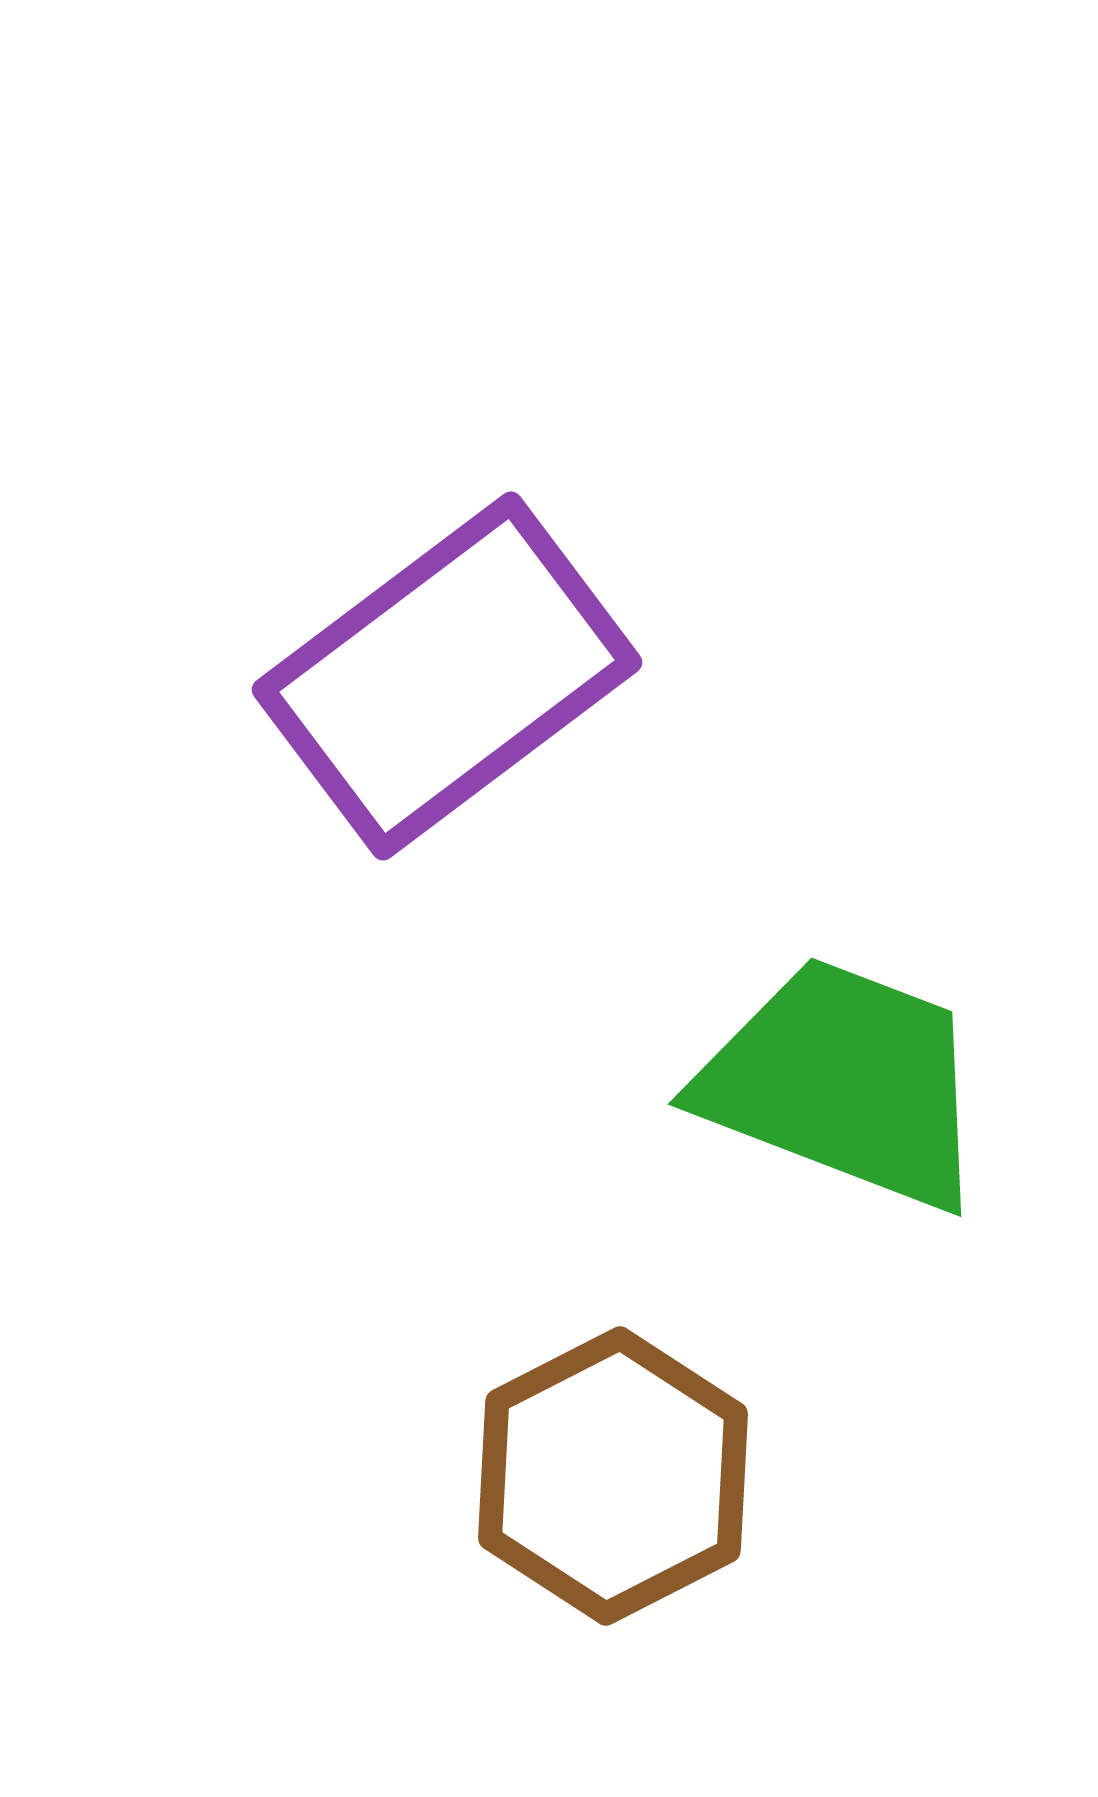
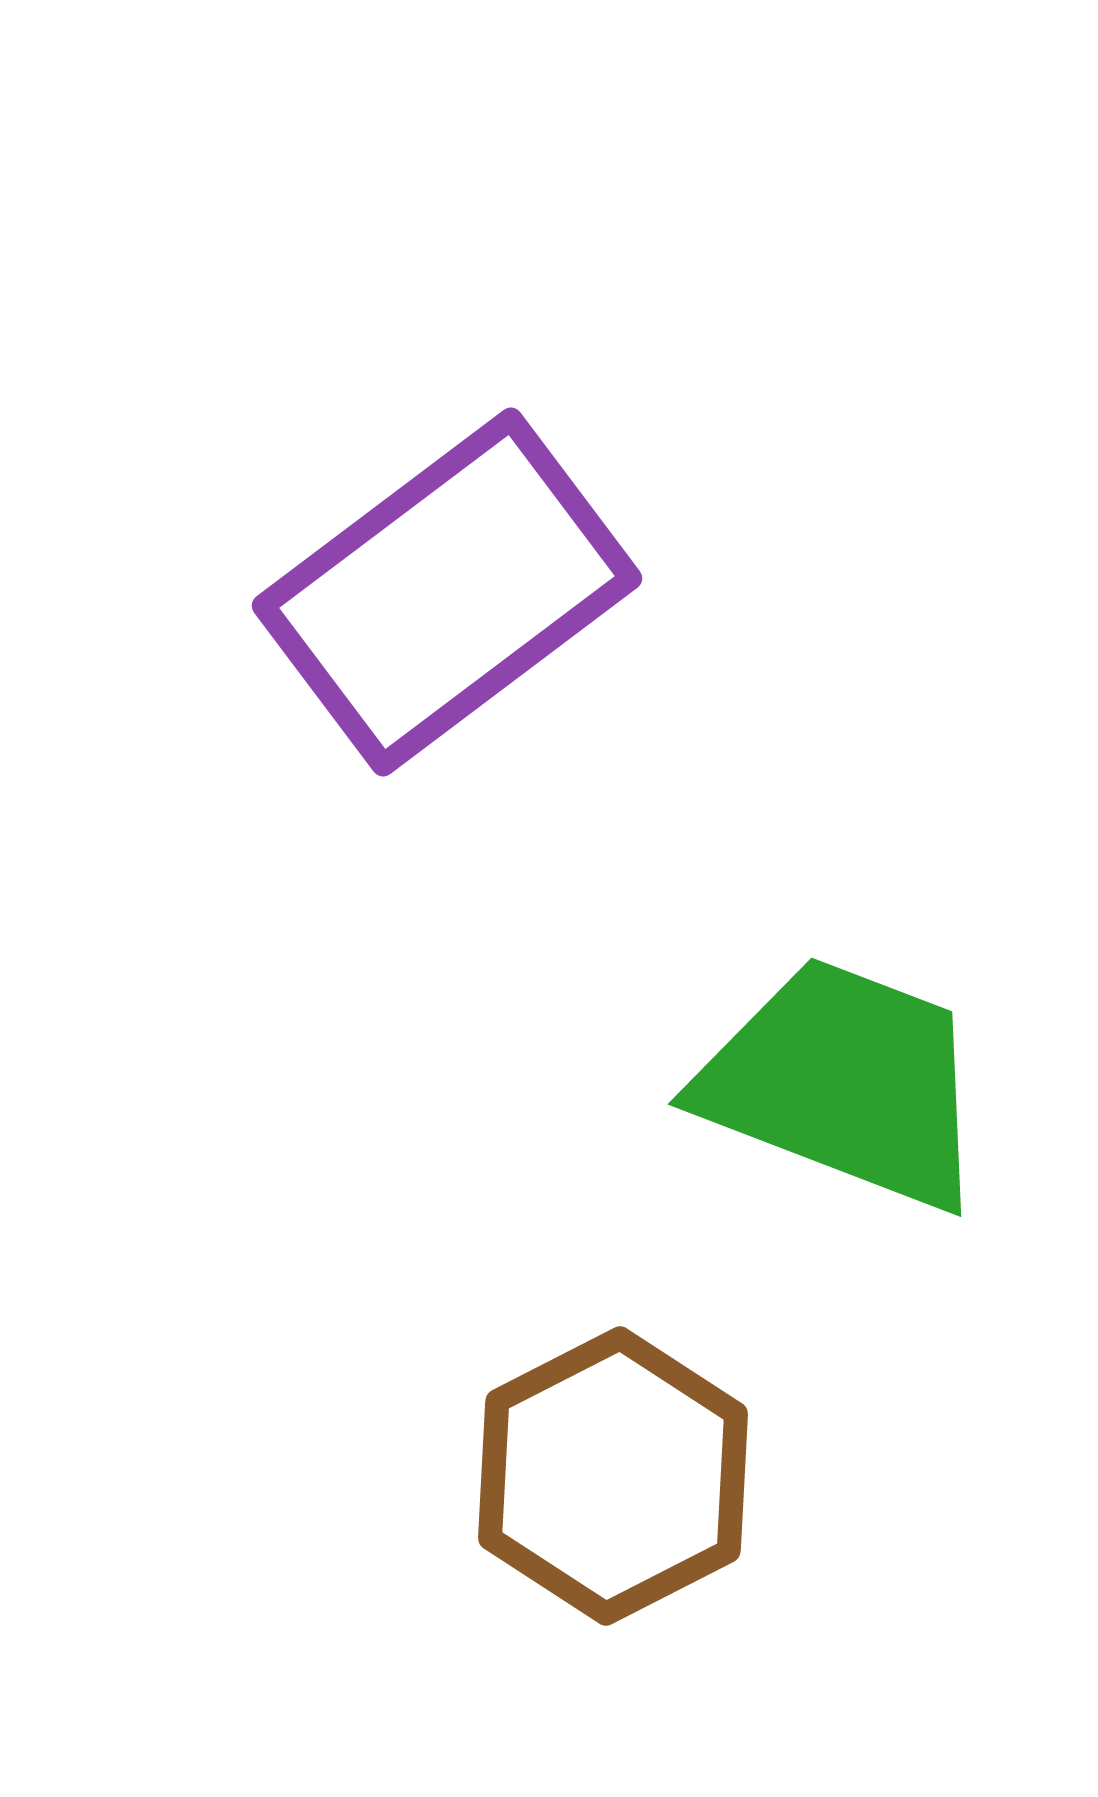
purple rectangle: moved 84 px up
